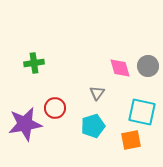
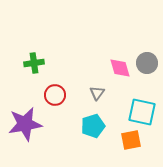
gray circle: moved 1 px left, 3 px up
red circle: moved 13 px up
